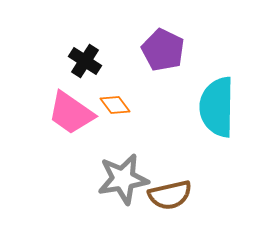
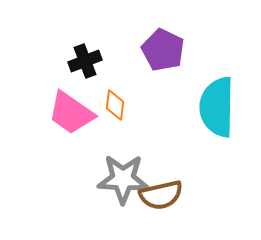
black cross: rotated 36 degrees clockwise
orange diamond: rotated 44 degrees clockwise
gray star: rotated 12 degrees clockwise
brown semicircle: moved 9 px left
